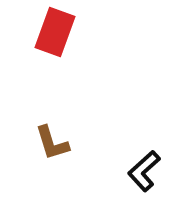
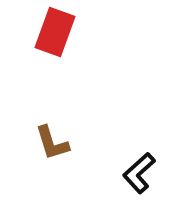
black L-shape: moved 5 px left, 2 px down
